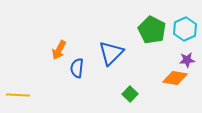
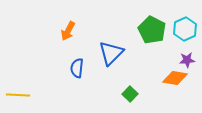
orange arrow: moved 9 px right, 19 px up
